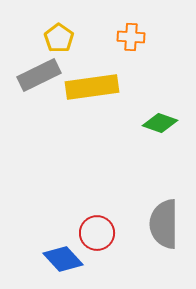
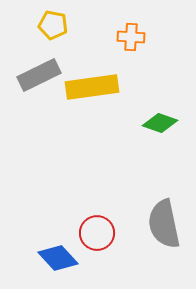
yellow pentagon: moved 6 px left, 13 px up; rotated 24 degrees counterclockwise
gray semicircle: rotated 12 degrees counterclockwise
blue diamond: moved 5 px left, 1 px up
